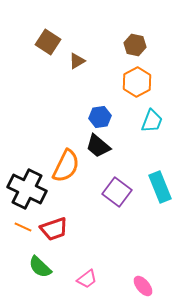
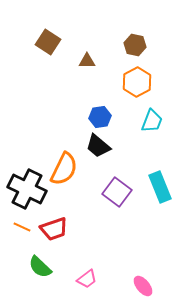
brown triangle: moved 10 px right; rotated 30 degrees clockwise
orange semicircle: moved 2 px left, 3 px down
orange line: moved 1 px left
